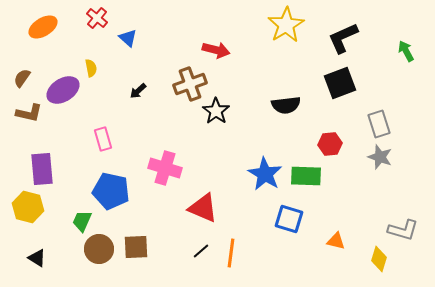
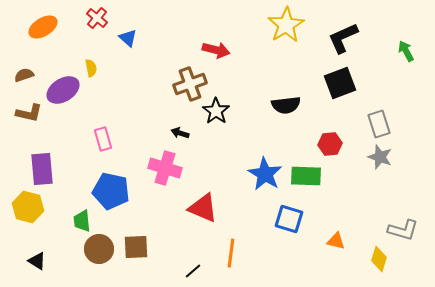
brown semicircle: moved 2 px right, 3 px up; rotated 36 degrees clockwise
black arrow: moved 42 px right, 42 px down; rotated 60 degrees clockwise
green trapezoid: rotated 30 degrees counterclockwise
black line: moved 8 px left, 20 px down
black triangle: moved 3 px down
